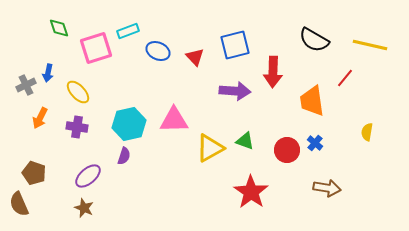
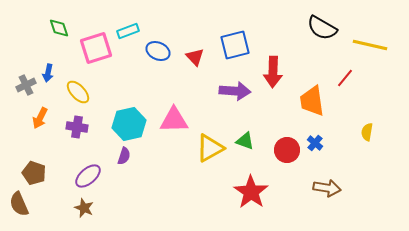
black semicircle: moved 8 px right, 12 px up
